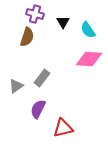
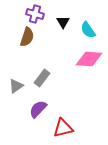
purple semicircle: rotated 18 degrees clockwise
